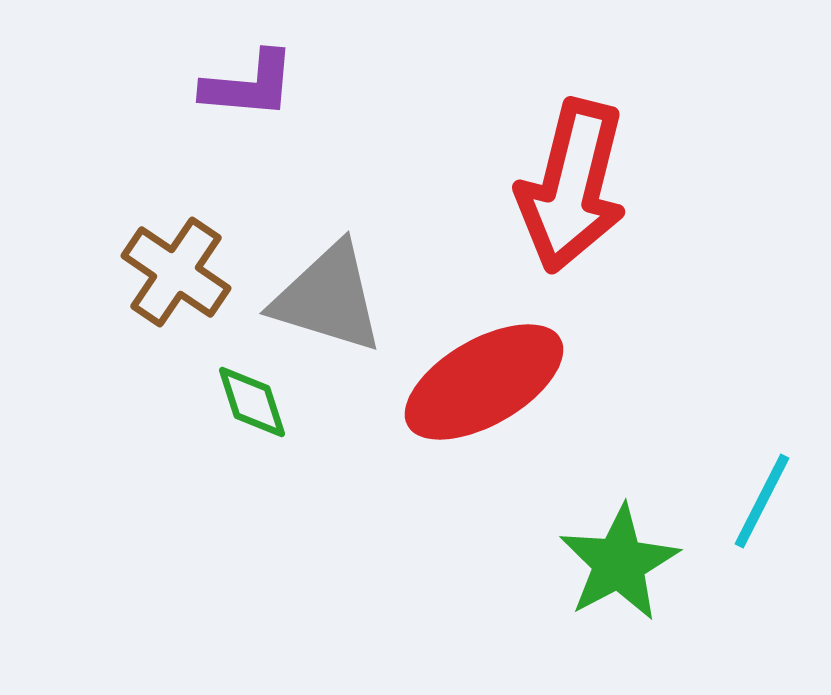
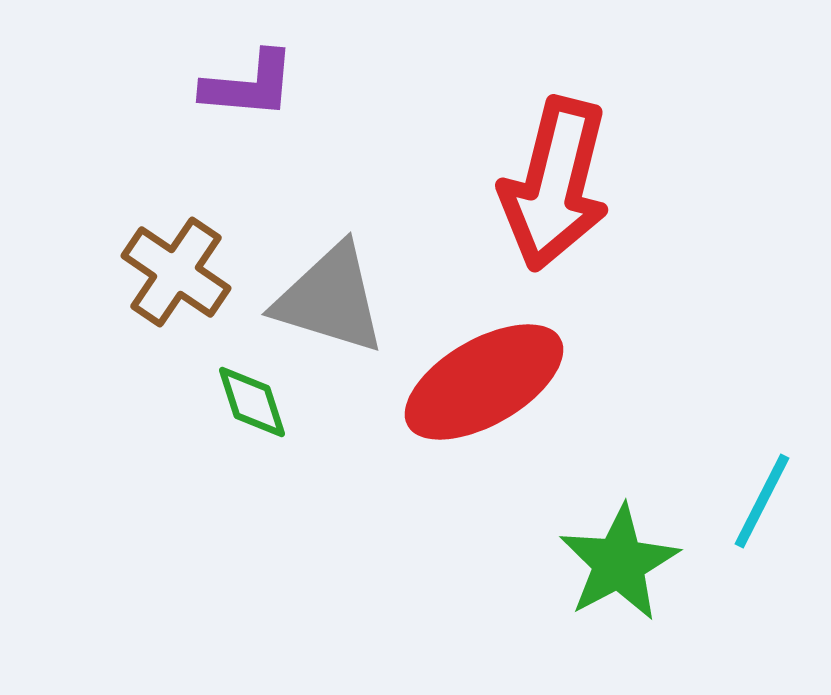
red arrow: moved 17 px left, 2 px up
gray triangle: moved 2 px right, 1 px down
